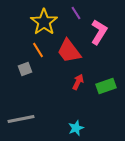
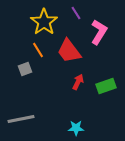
cyan star: rotated 21 degrees clockwise
